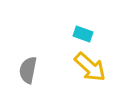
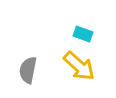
yellow arrow: moved 11 px left, 1 px up
